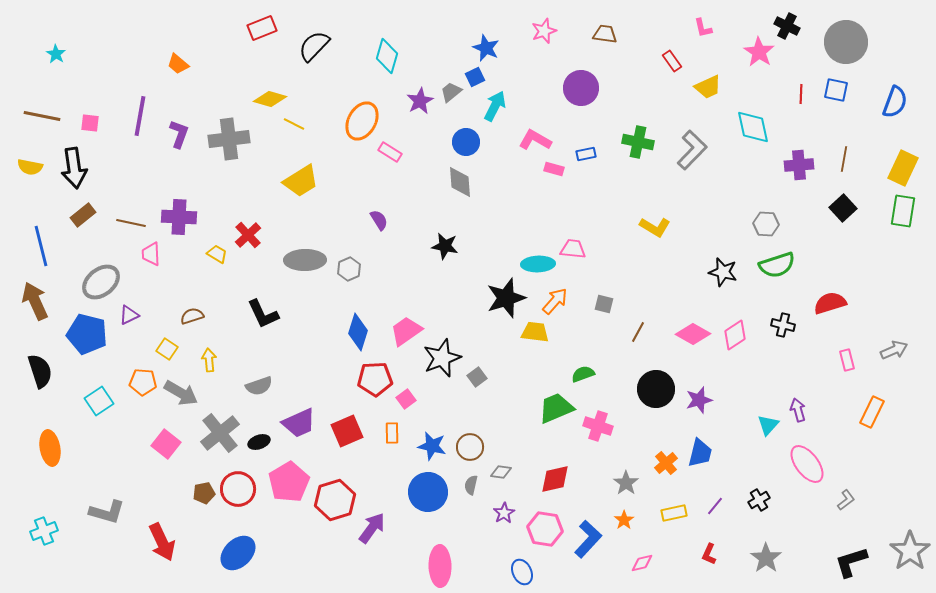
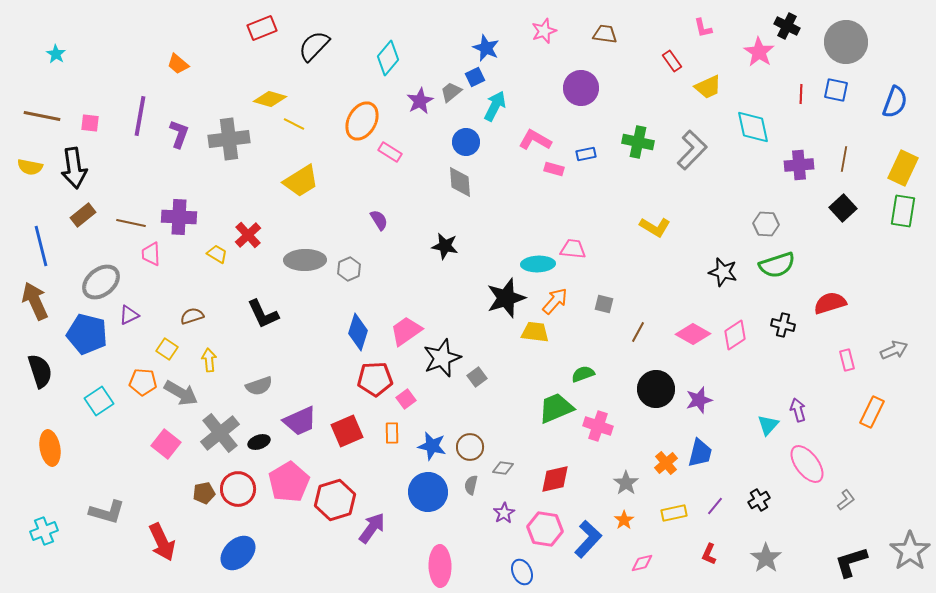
cyan diamond at (387, 56): moved 1 px right, 2 px down; rotated 24 degrees clockwise
purple trapezoid at (299, 423): moved 1 px right, 2 px up
gray diamond at (501, 472): moved 2 px right, 4 px up
